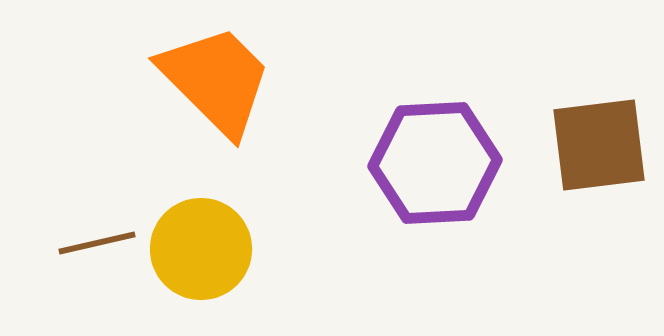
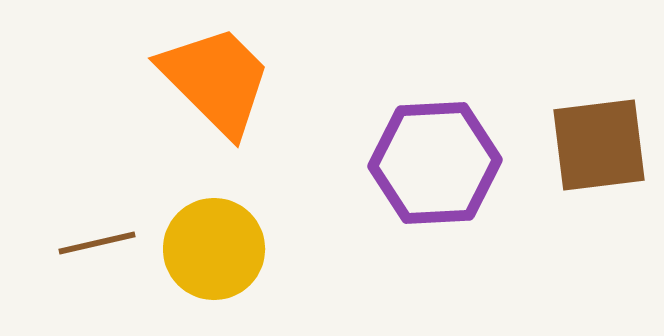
yellow circle: moved 13 px right
